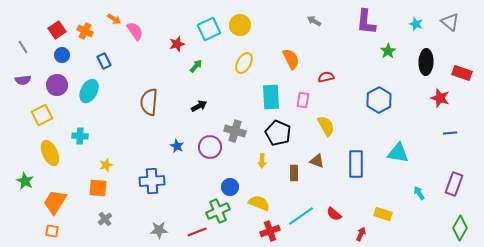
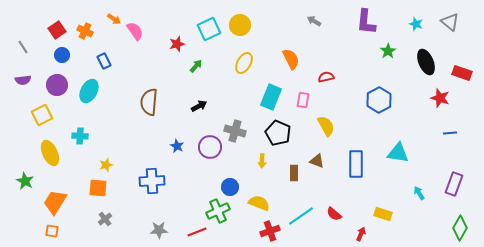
black ellipse at (426, 62): rotated 25 degrees counterclockwise
cyan rectangle at (271, 97): rotated 25 degrees clockwise
